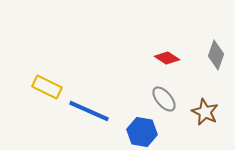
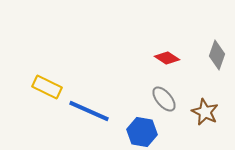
gray diamond: moved 1 px right
